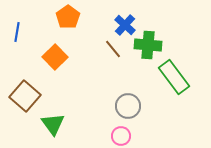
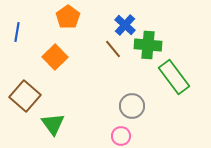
gray circle: moved 4 px right
